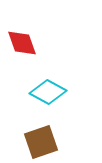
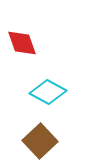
brown square: moved 1 px left, 1 px up; rotated 24 degrees counterclockwise
